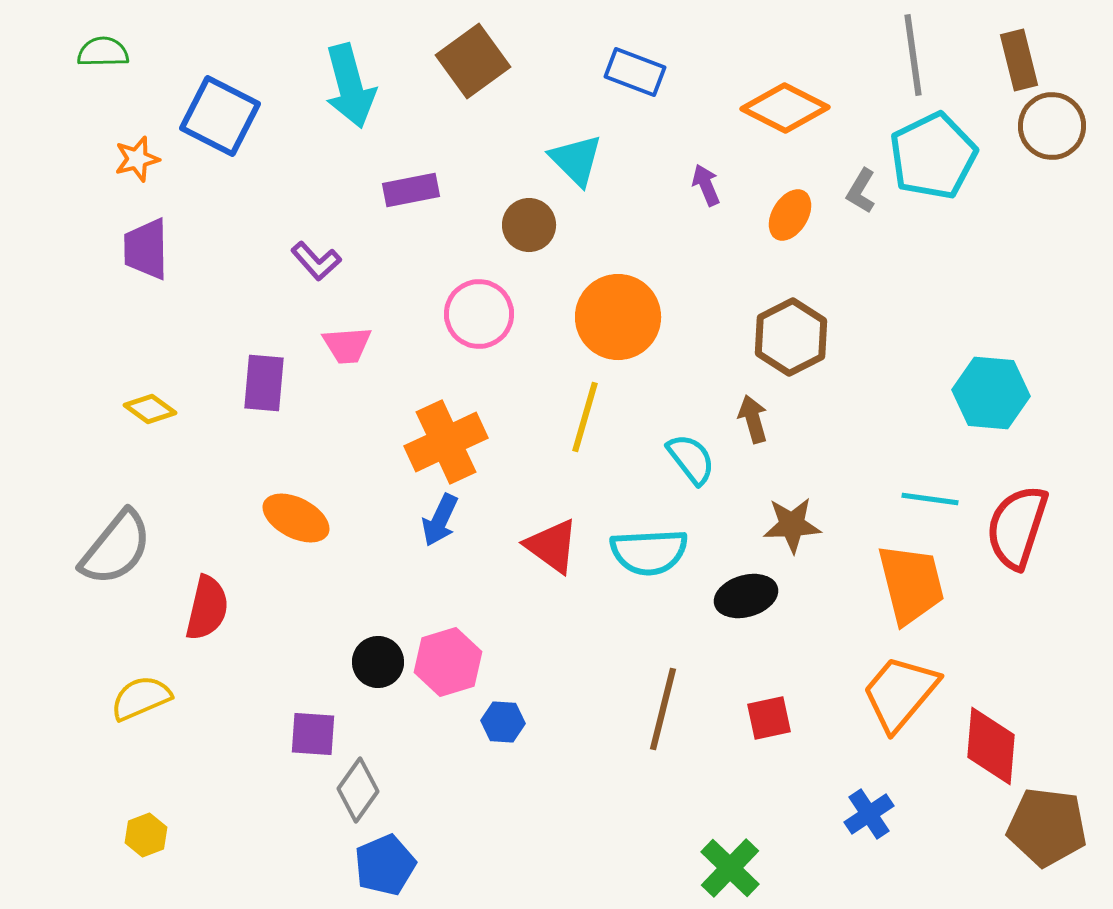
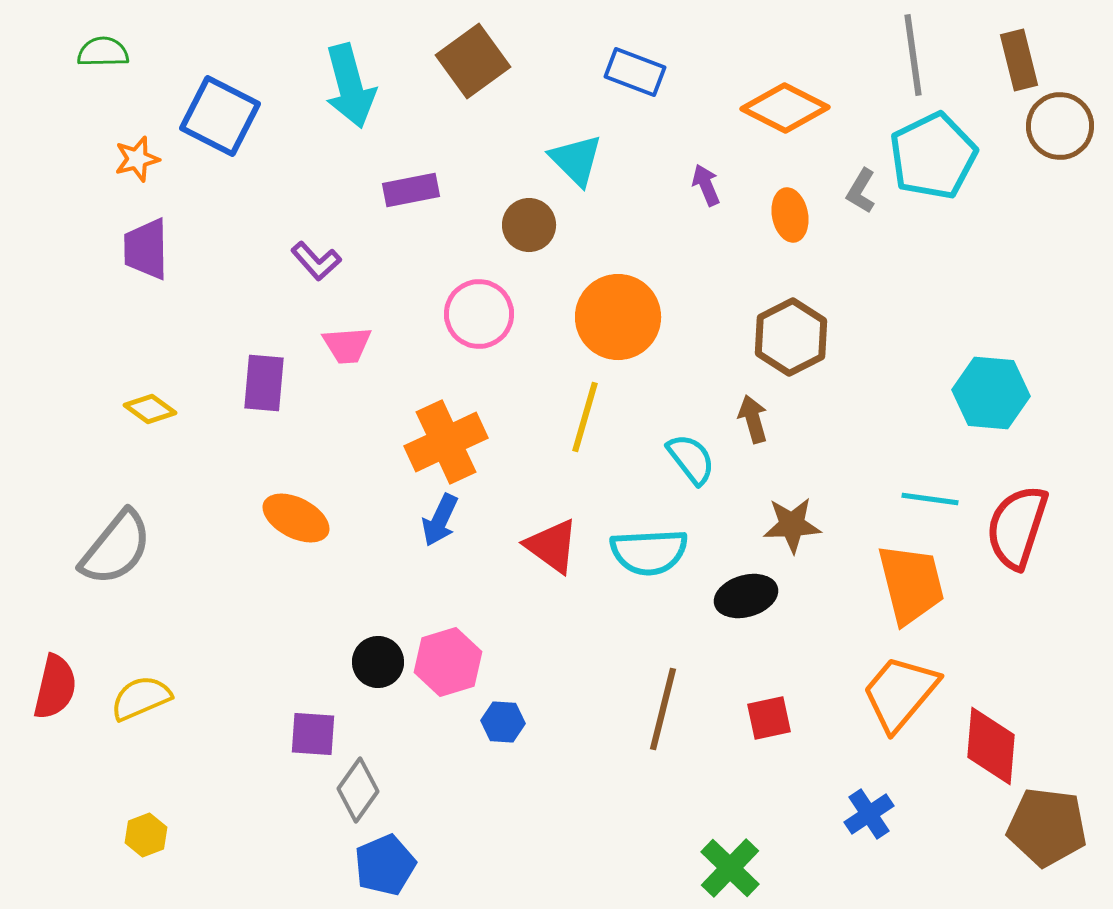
brown circle at (1052, 126): moved 8 px right
orange ellipse at (790, 215): rotated 42 degrees counterclockwise
red semicircle at (207, 608): moved 152 px left, 79 px down
